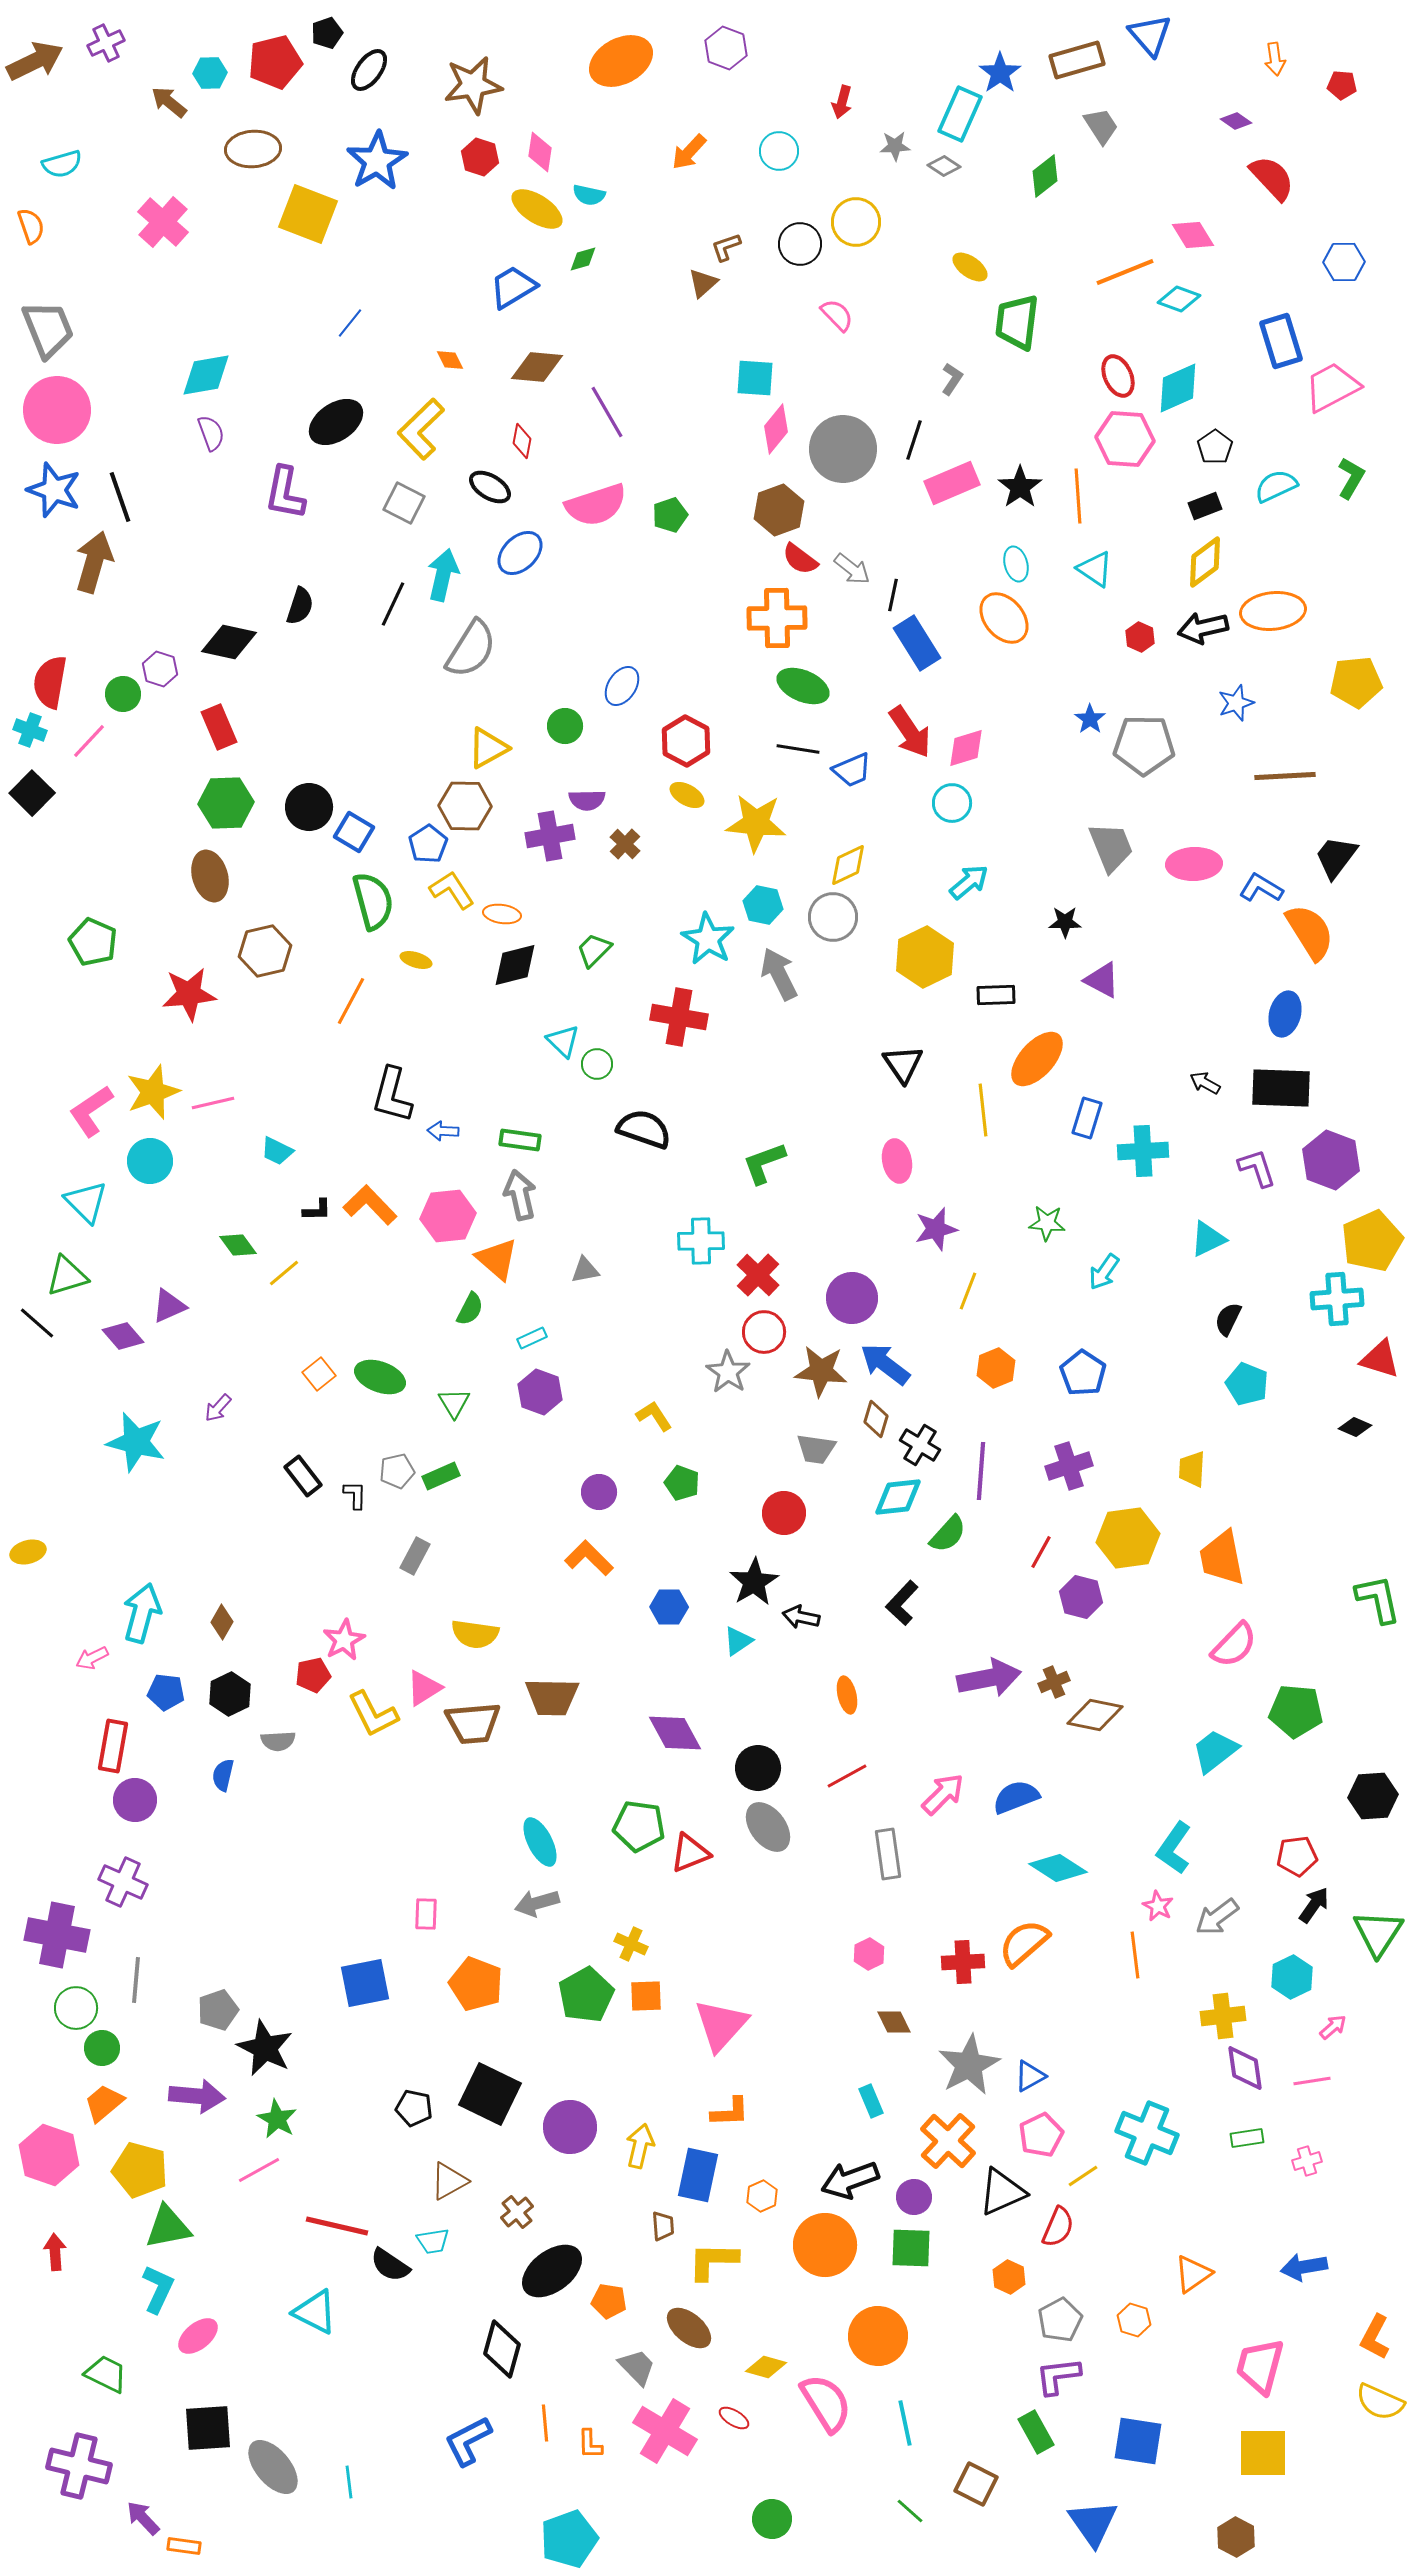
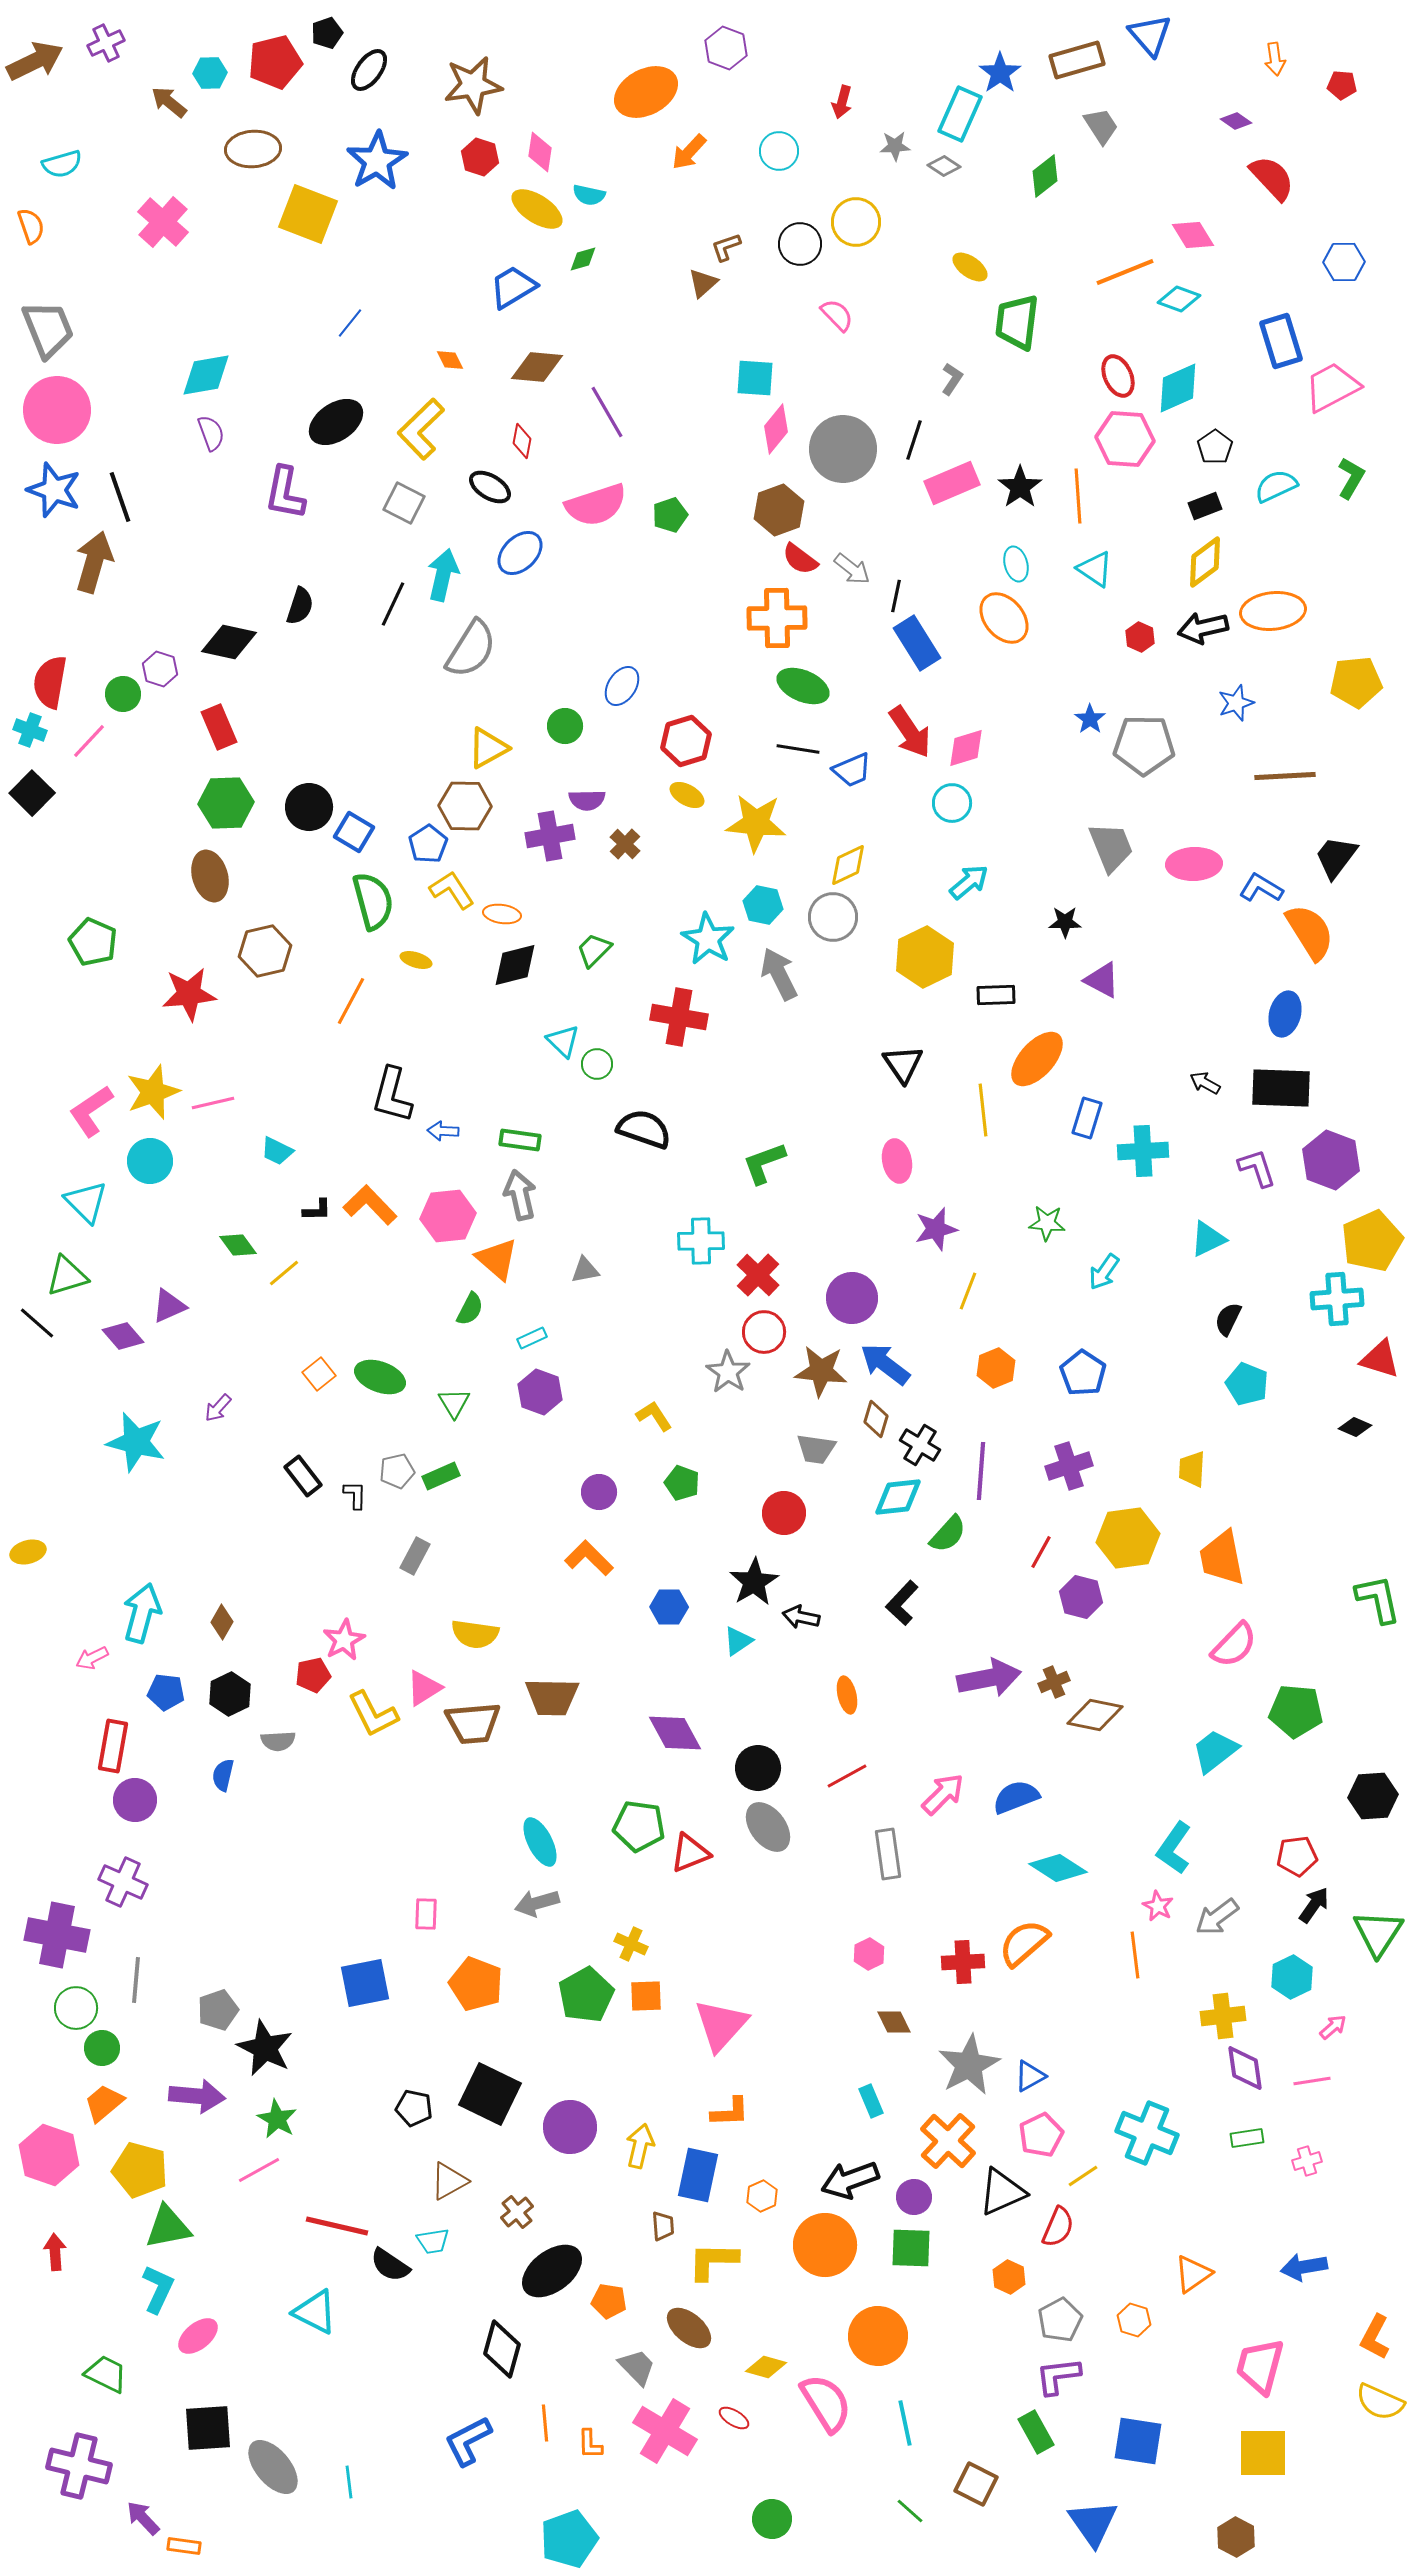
orange ellipse at (621, 61): moved 25 px right, 31 px down
black line at (893, 595): moved 3 px right, 1 px down
red hexagon at (686, 741): rotated 15 degrees clockwise
